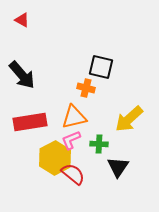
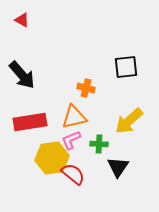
black square: moved 25 px right; rotated 20 degrees counterclockwise
yellow arrow: moved 2 px down
yellow hexagon: moved 3 px left; rotated 20 degrees clockwise
